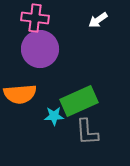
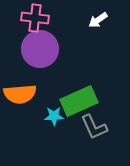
gray L-shape: moved 7 px right, 5 px up; rotated 20 degrees counterclockwise
